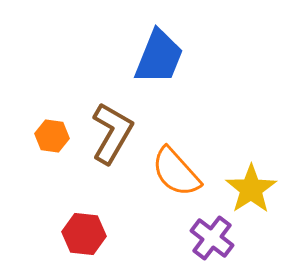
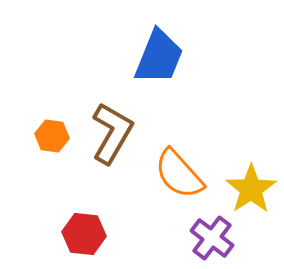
orange semicircle: moved 3 px right, 2 px down
